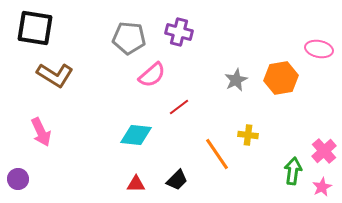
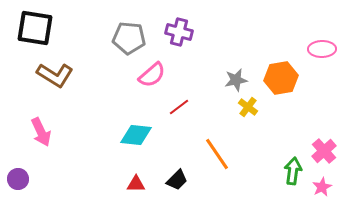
pink ellipse: moved 3 px right; rotated 12 degrees counterclockwise
gray star: rotated 15 degrees clockwise
yellow cross: moved 28 px up; rotated 30 degrees clockwise
